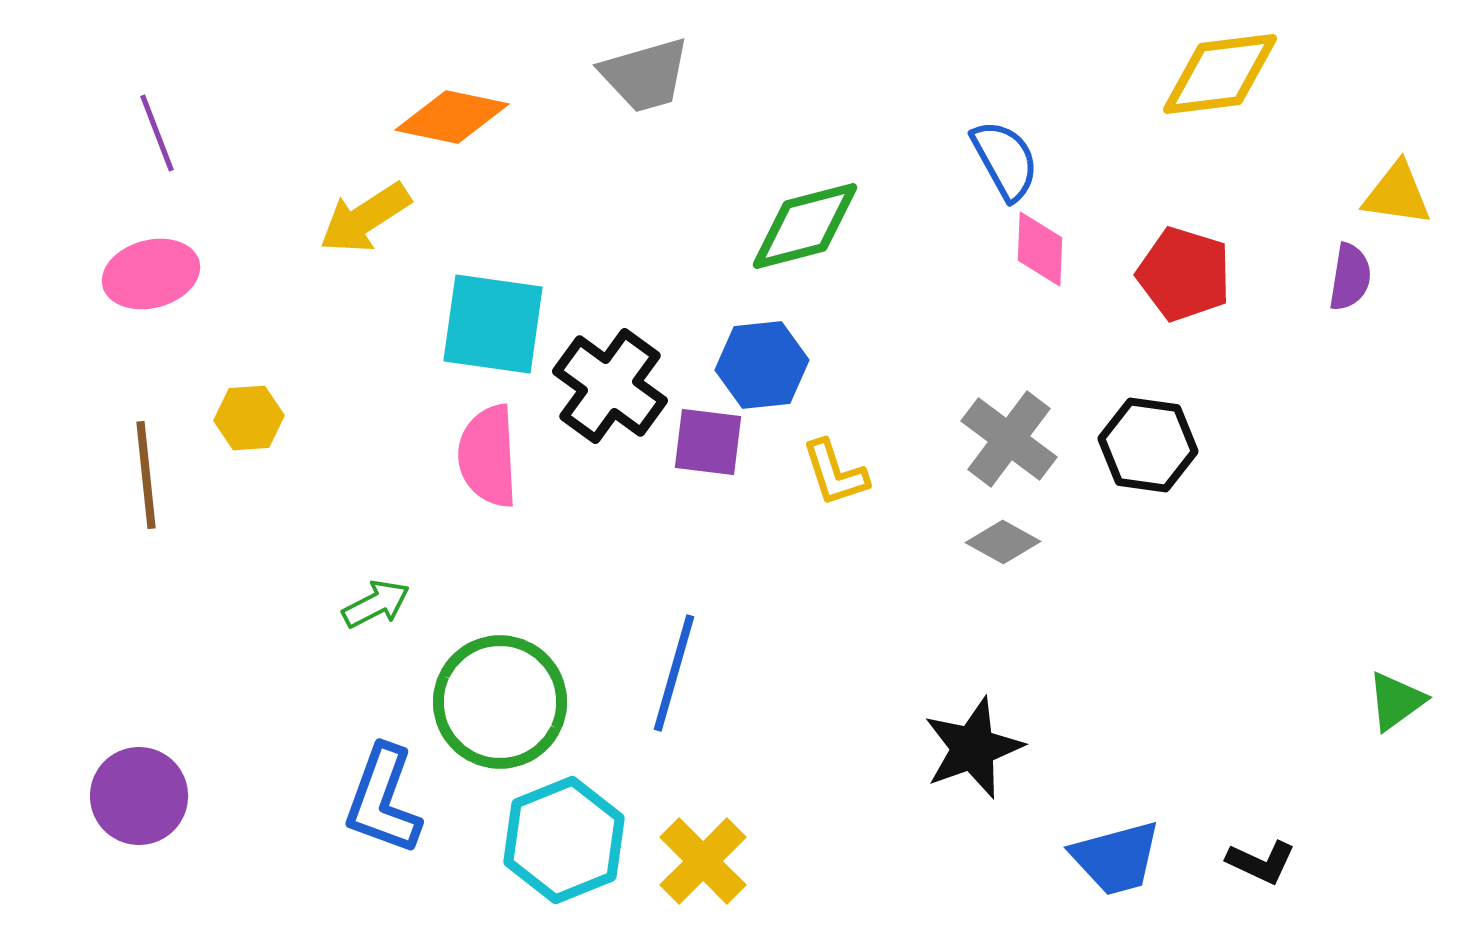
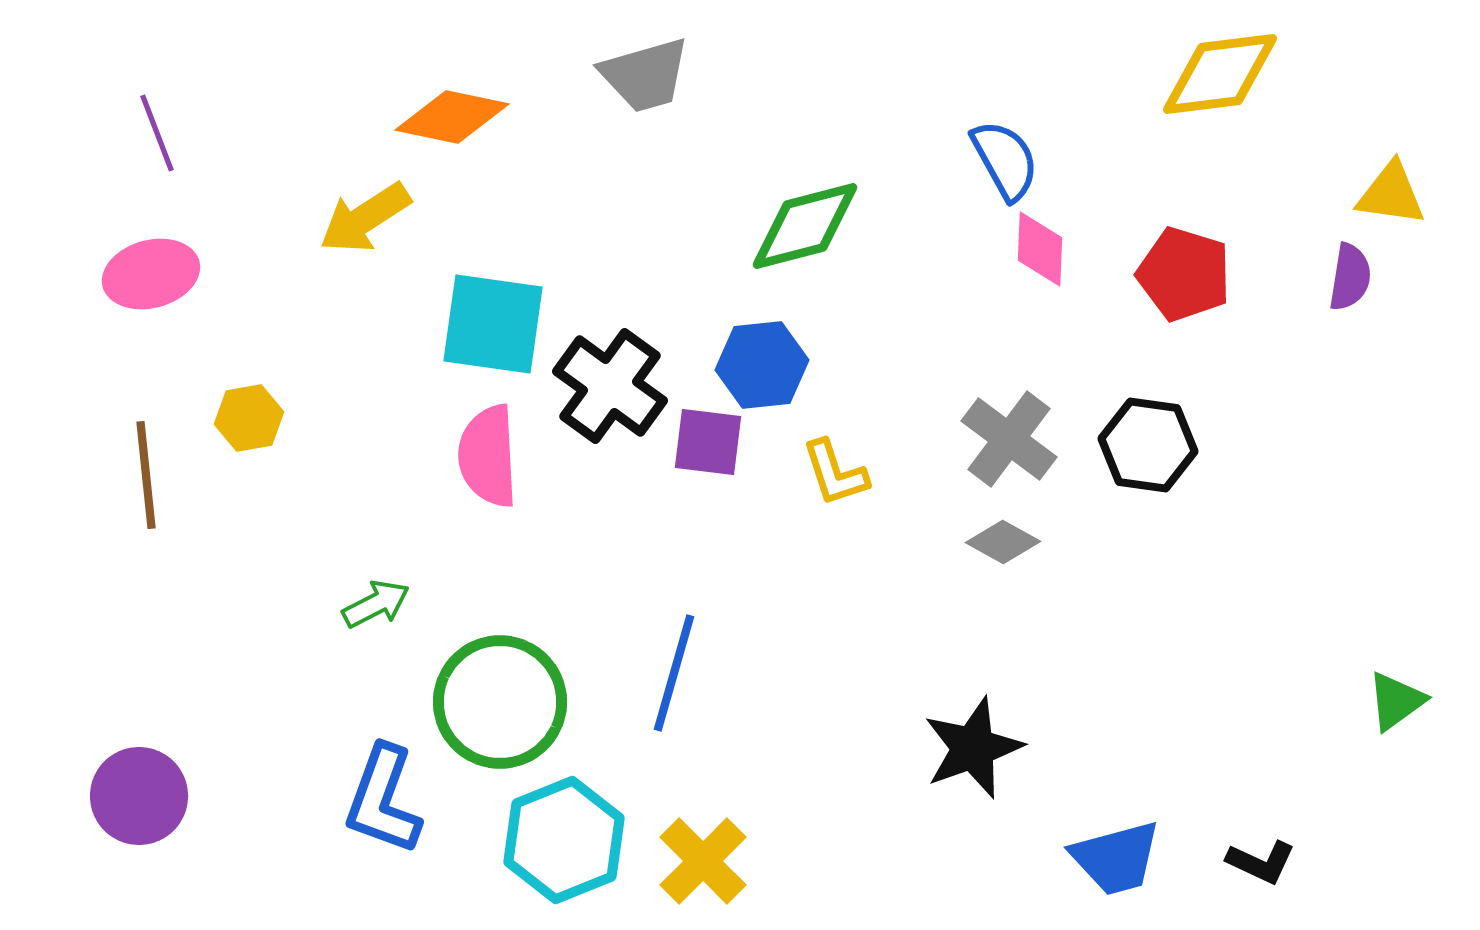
yellow triangle: moved 6 px left
yellow hexagon: rotated 6 degrees counterclockwise
